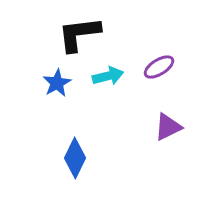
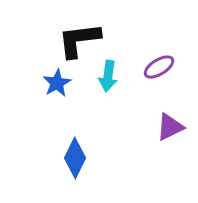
black L-shape: moved 6 px down
cyan arrow: rotated 112 degrees clockwise
purple triangle: moved 2 px right
